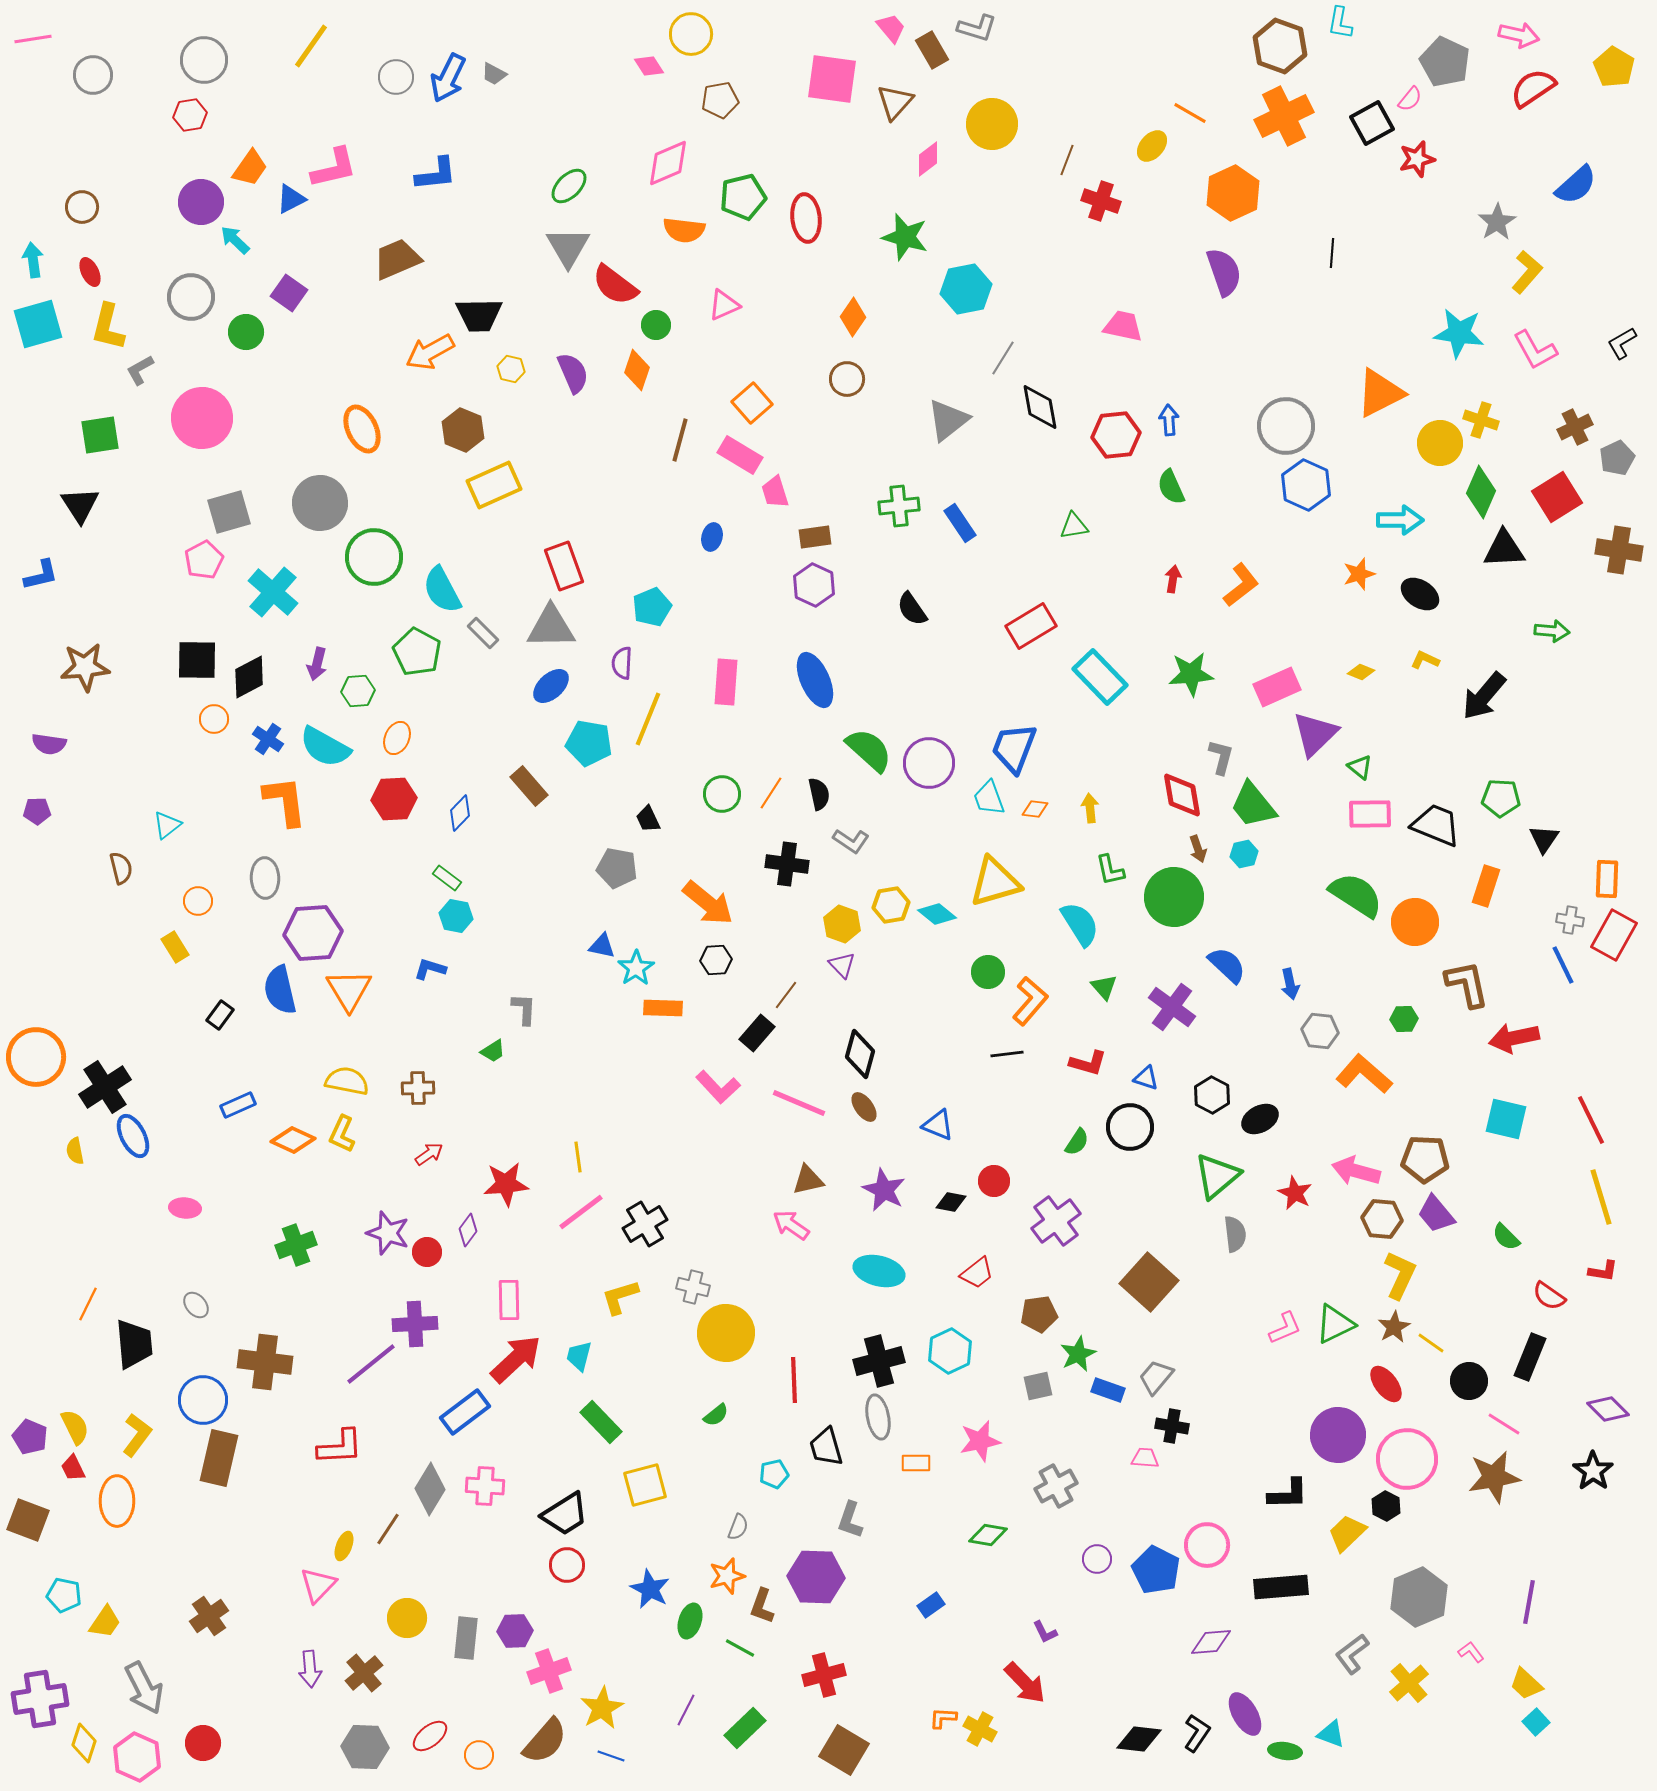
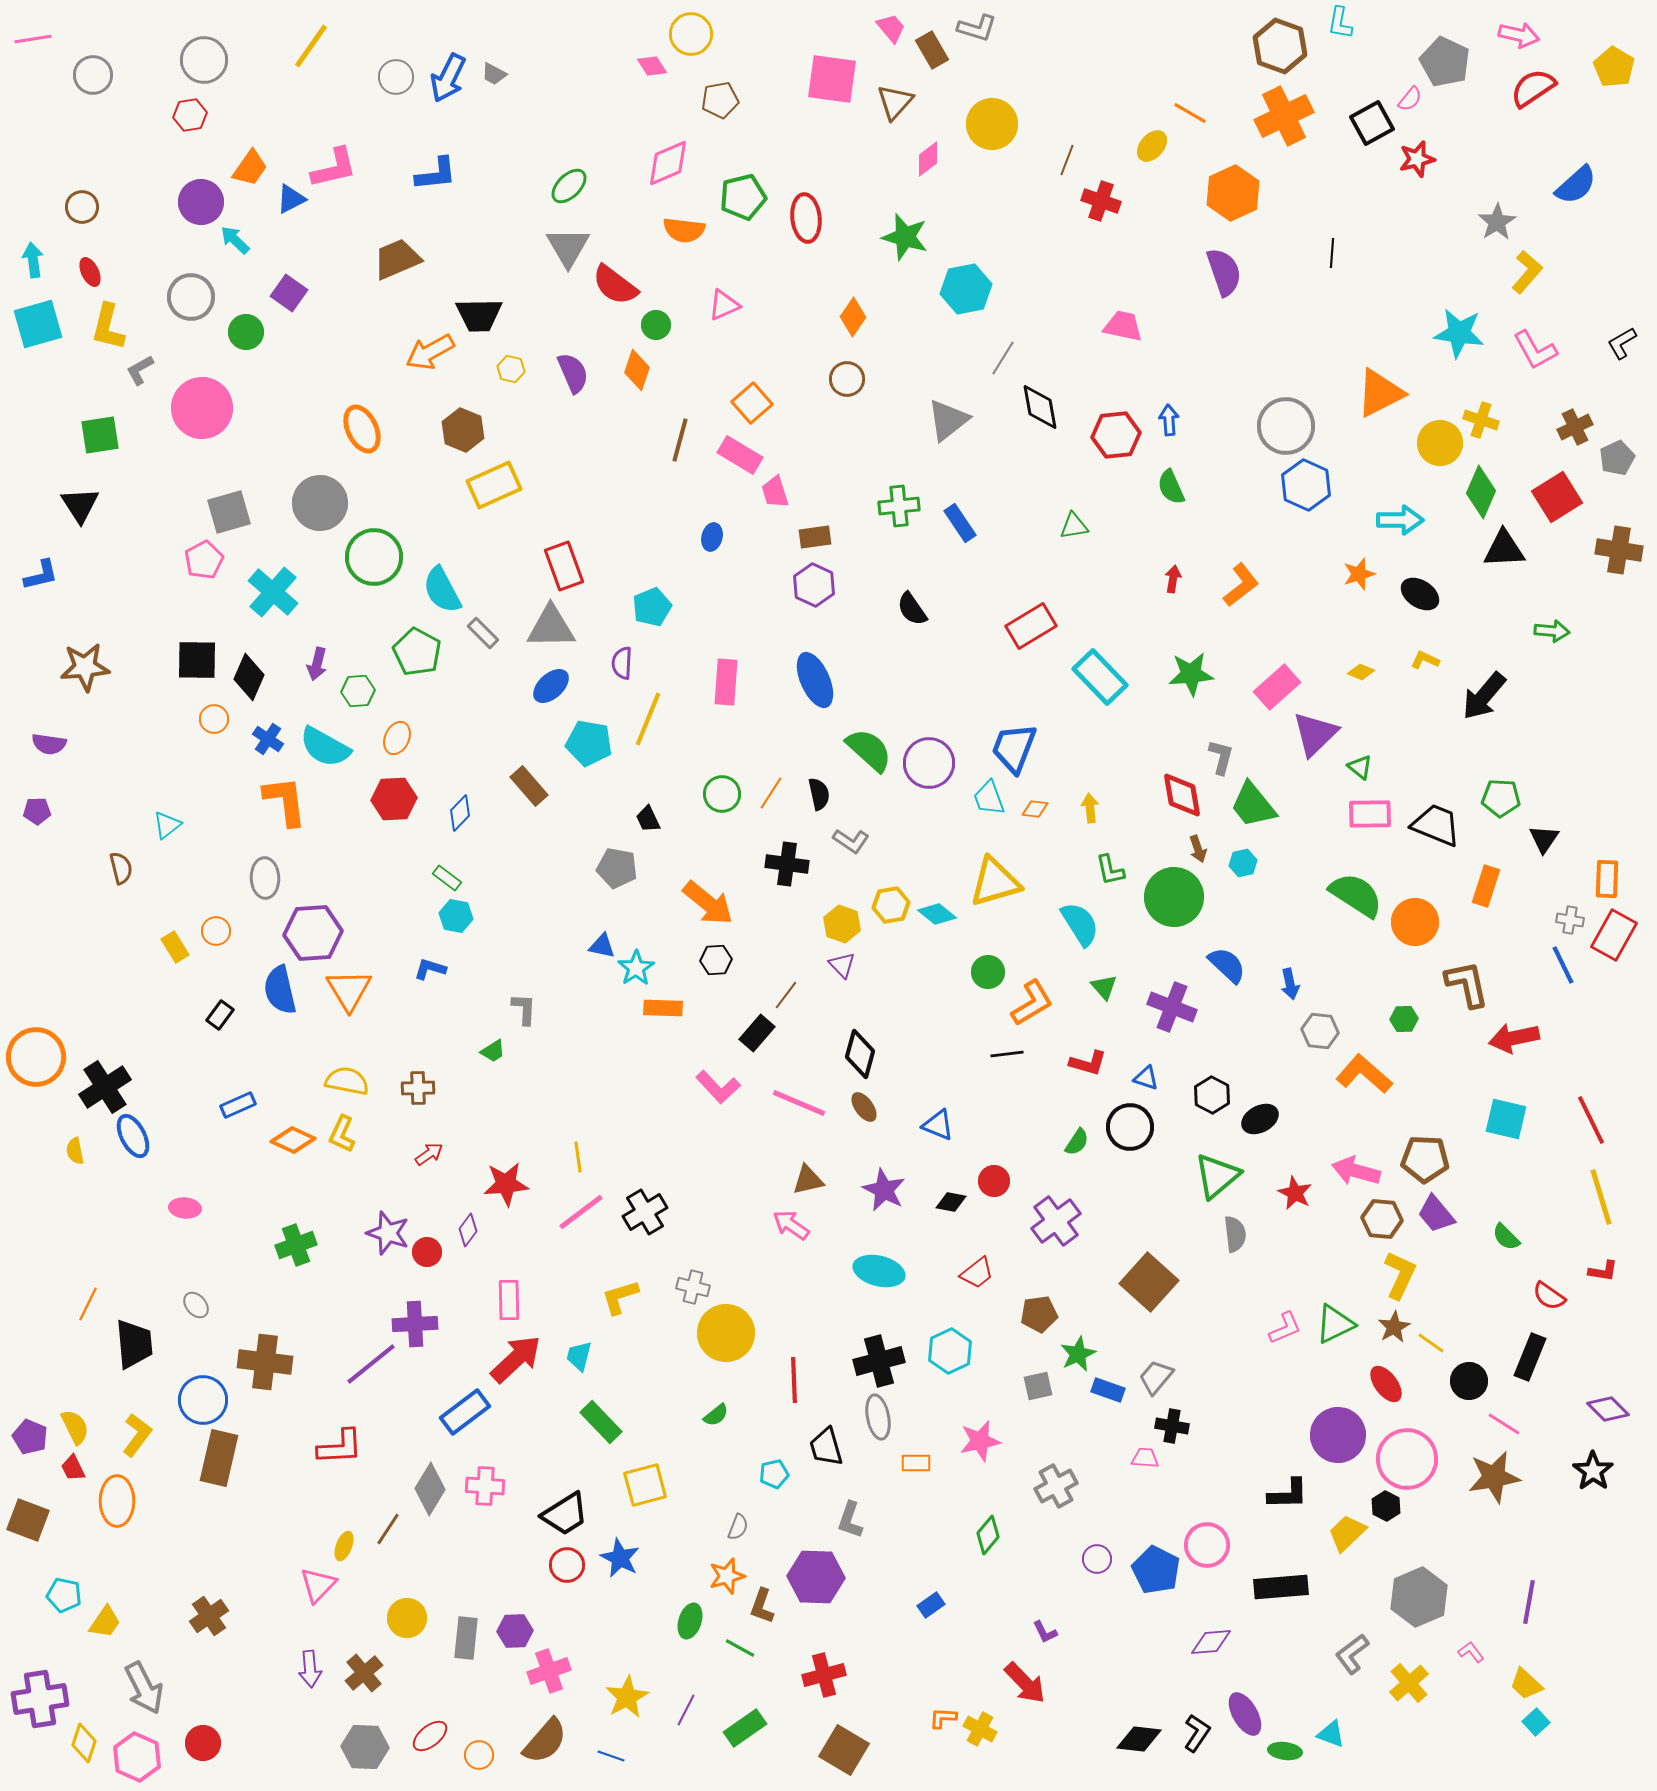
pink diamond at (649, 66): moved 3 px right
pink circle at (202, 418): moved 10 px up
black diamond at (249, 677): rotated 39 degrees counterclockwise
pink rectangle at (1277, 687): rotated 18 degrees counterclockwise
cyan hexagon at (1244, 854): moved 1 px left, 9 px down
orange circle at (198, 901): moved 18 px right, 30 px down
orange L-shape at (1030, 1001): moved 2 px right, 2 px down; rotated 18 degrees clockwise
purple cross at (1172, 1007): rotated 15 degrees counterclockwise
black cross at (645, 1224): moved 12 px up
green diamond at (988, 1535): rotated 60 degrees counterclockwise
blue star at (650, 1589): moved 30 px left, 31 px up
yellow star at (602, 1708): moved 25 px right, 11 px up
green rectangle at (745, 1728): rotated 9 degrees clockwise
